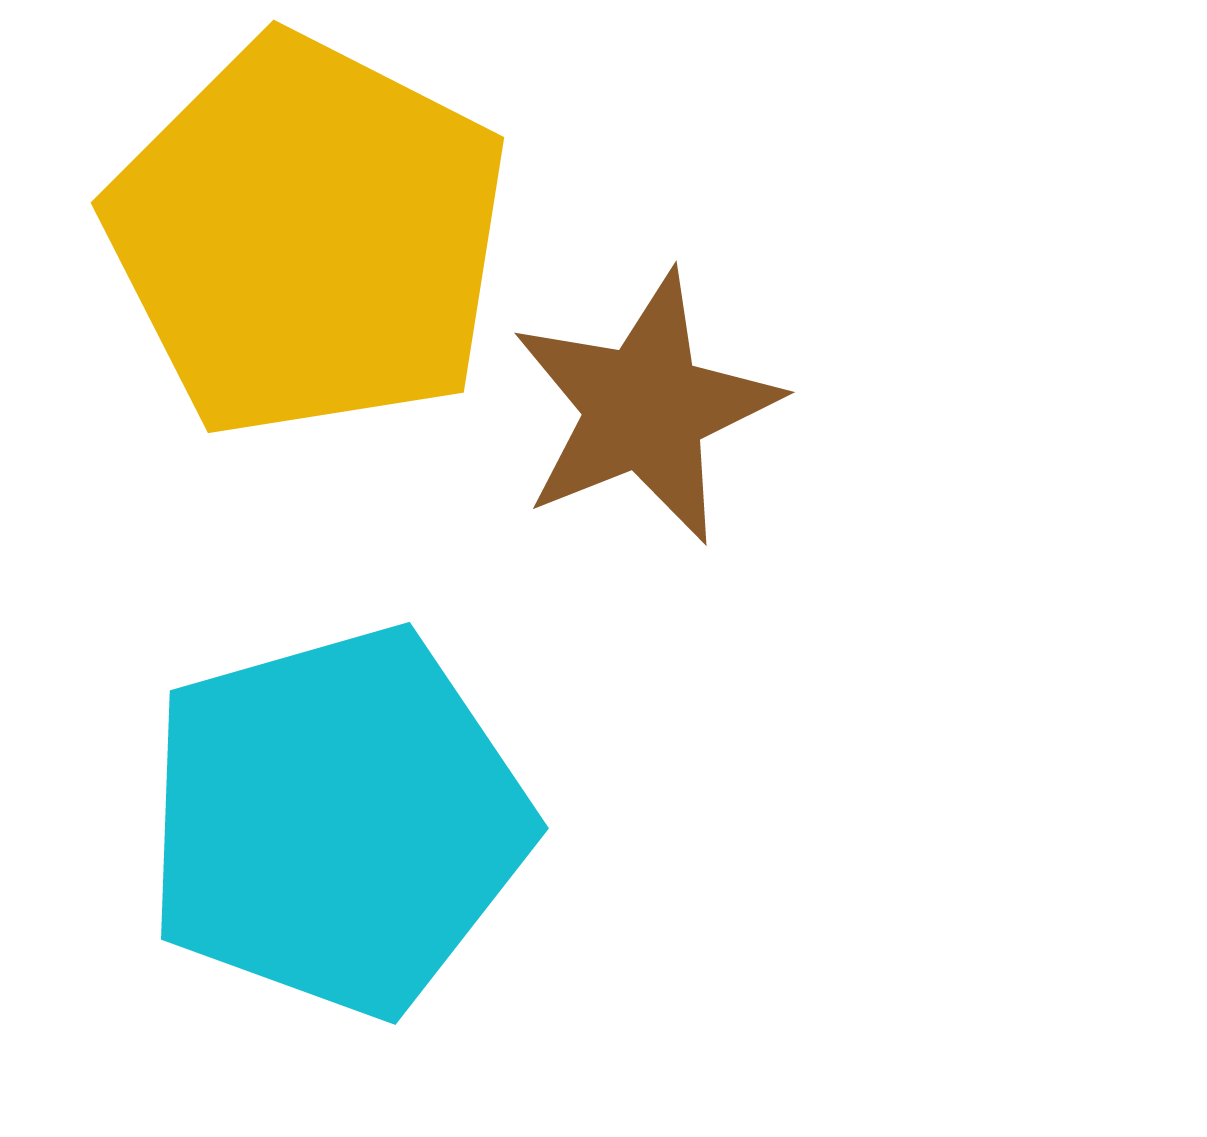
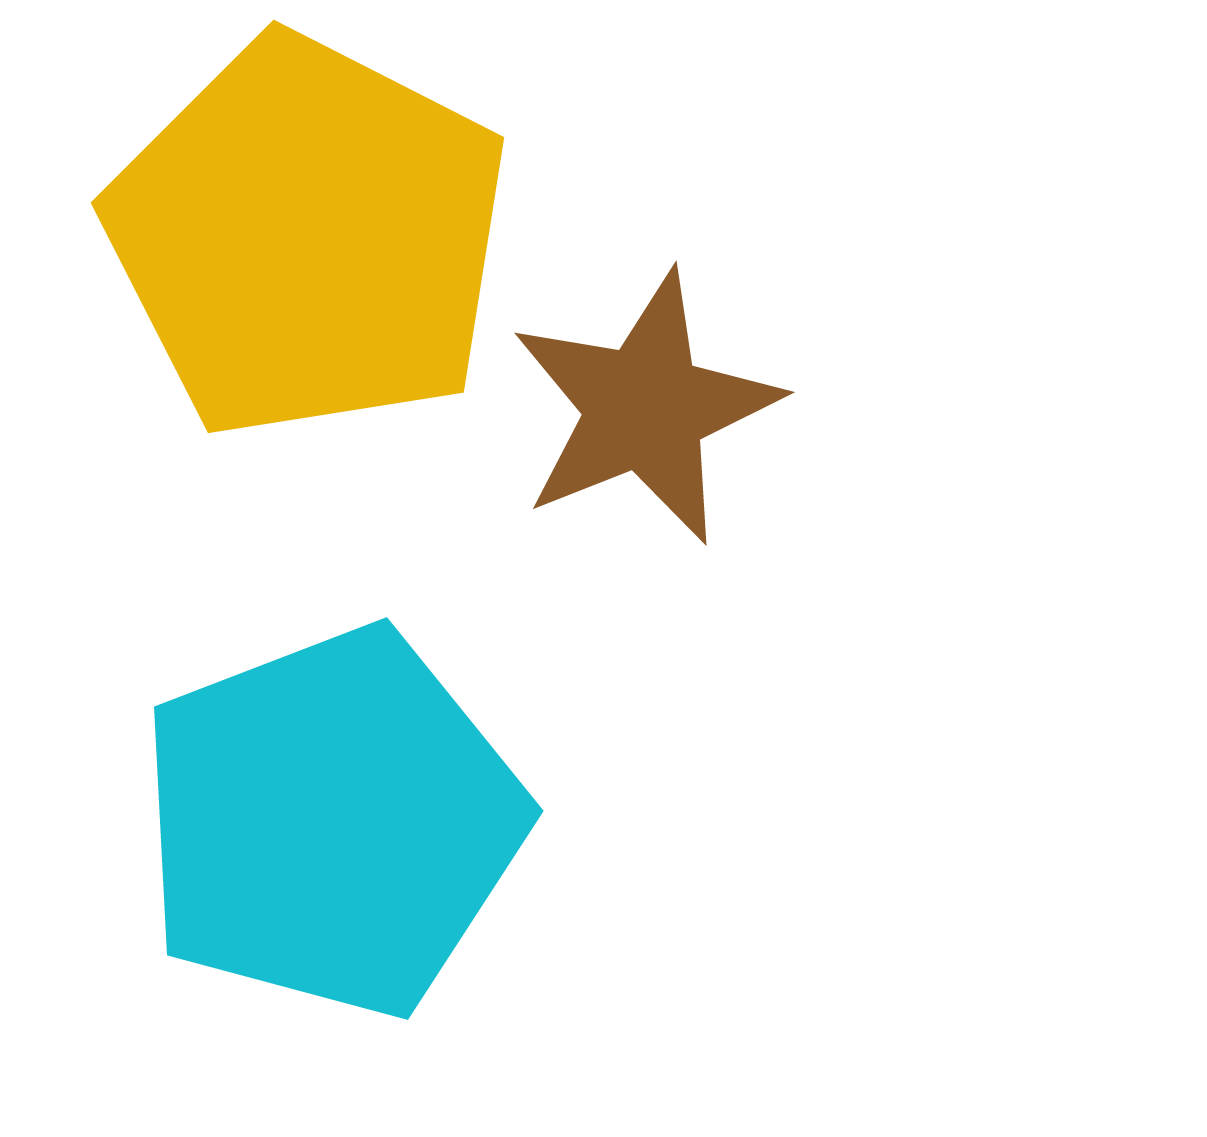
cyan pentagon: moved 5 px left, 1 px down; rotated 5 degrees counterclockwise
